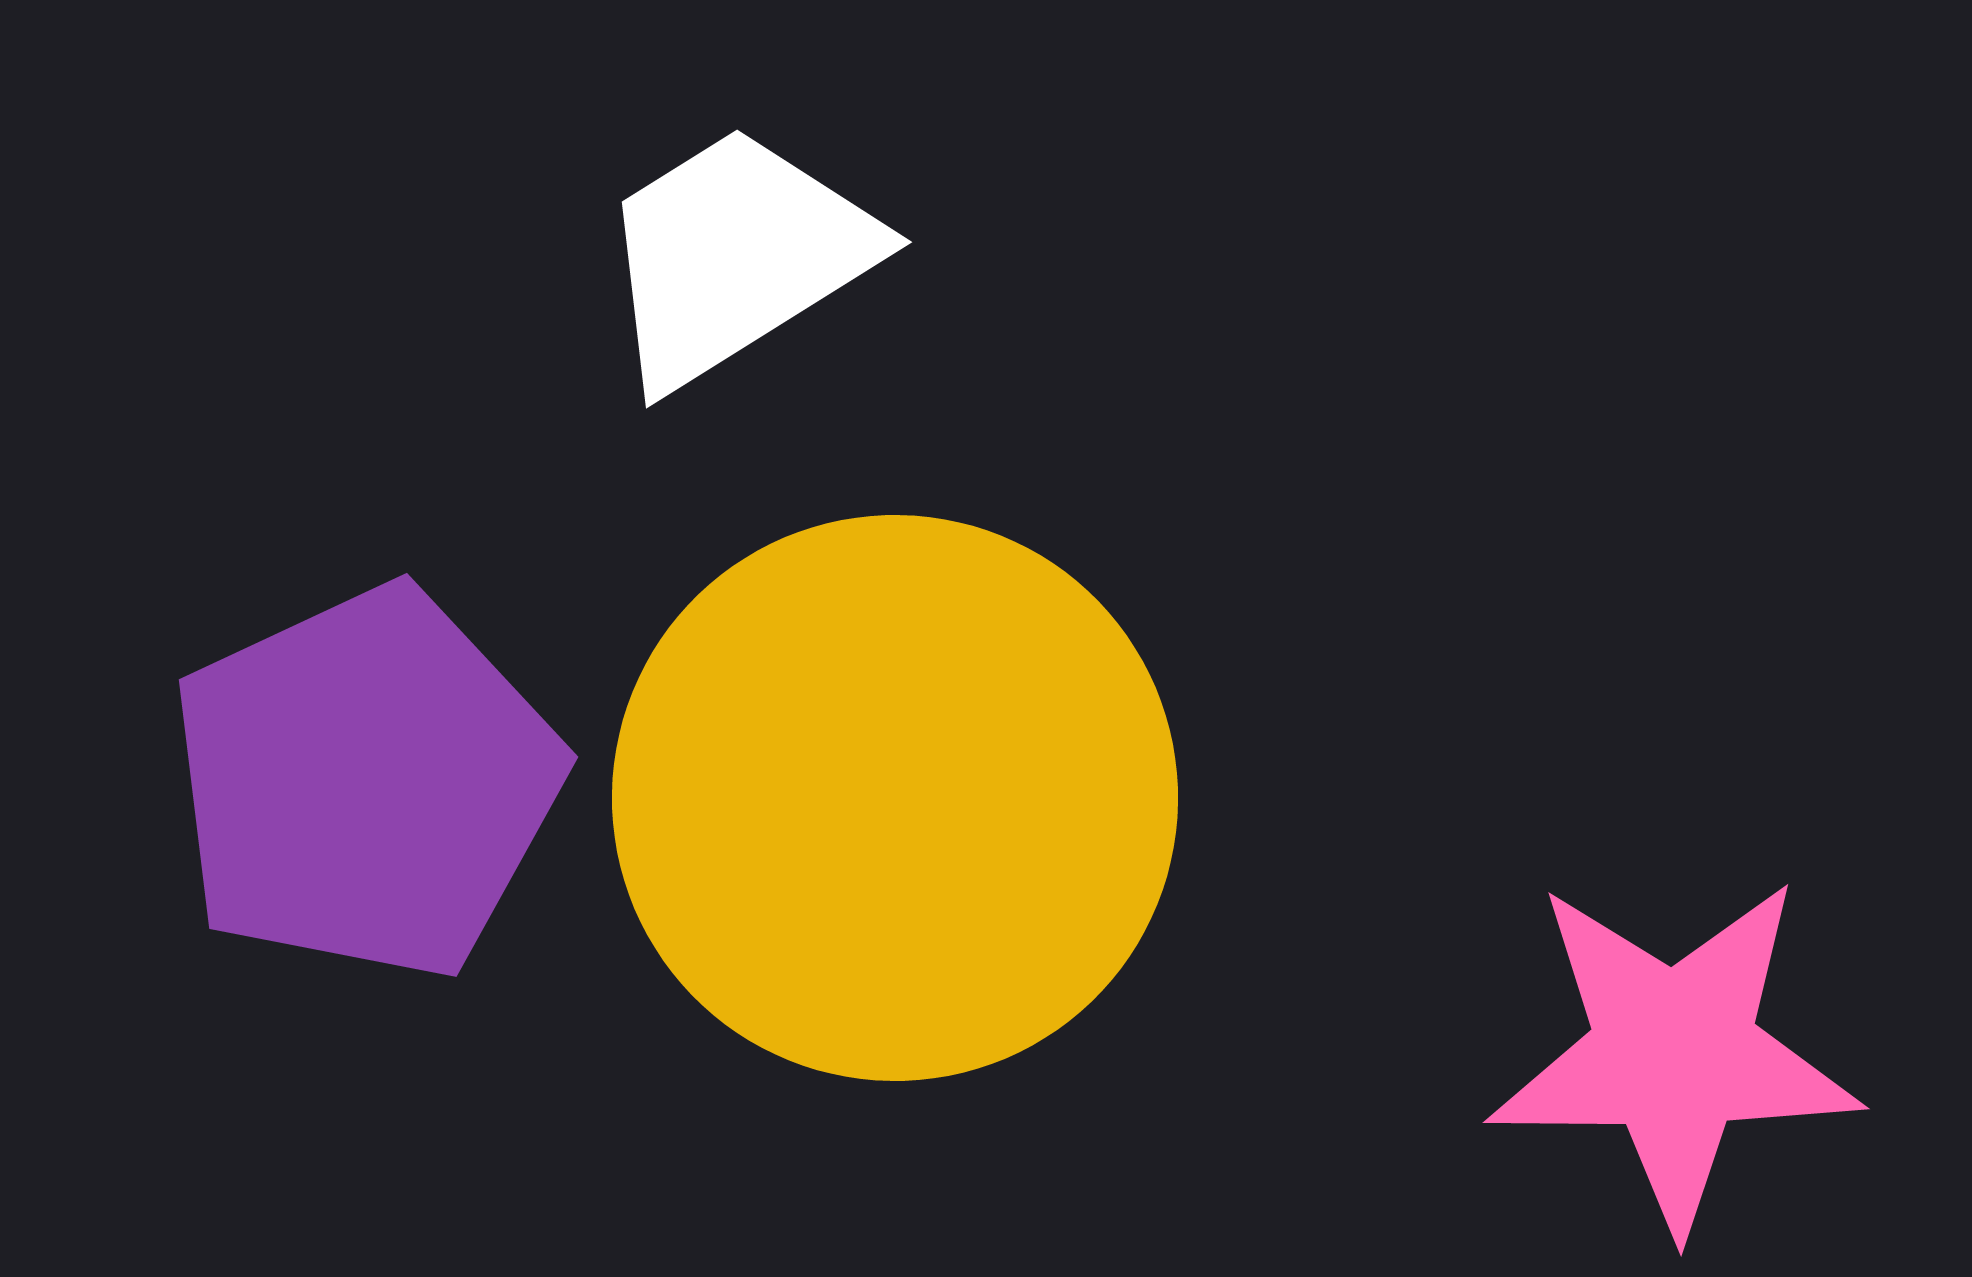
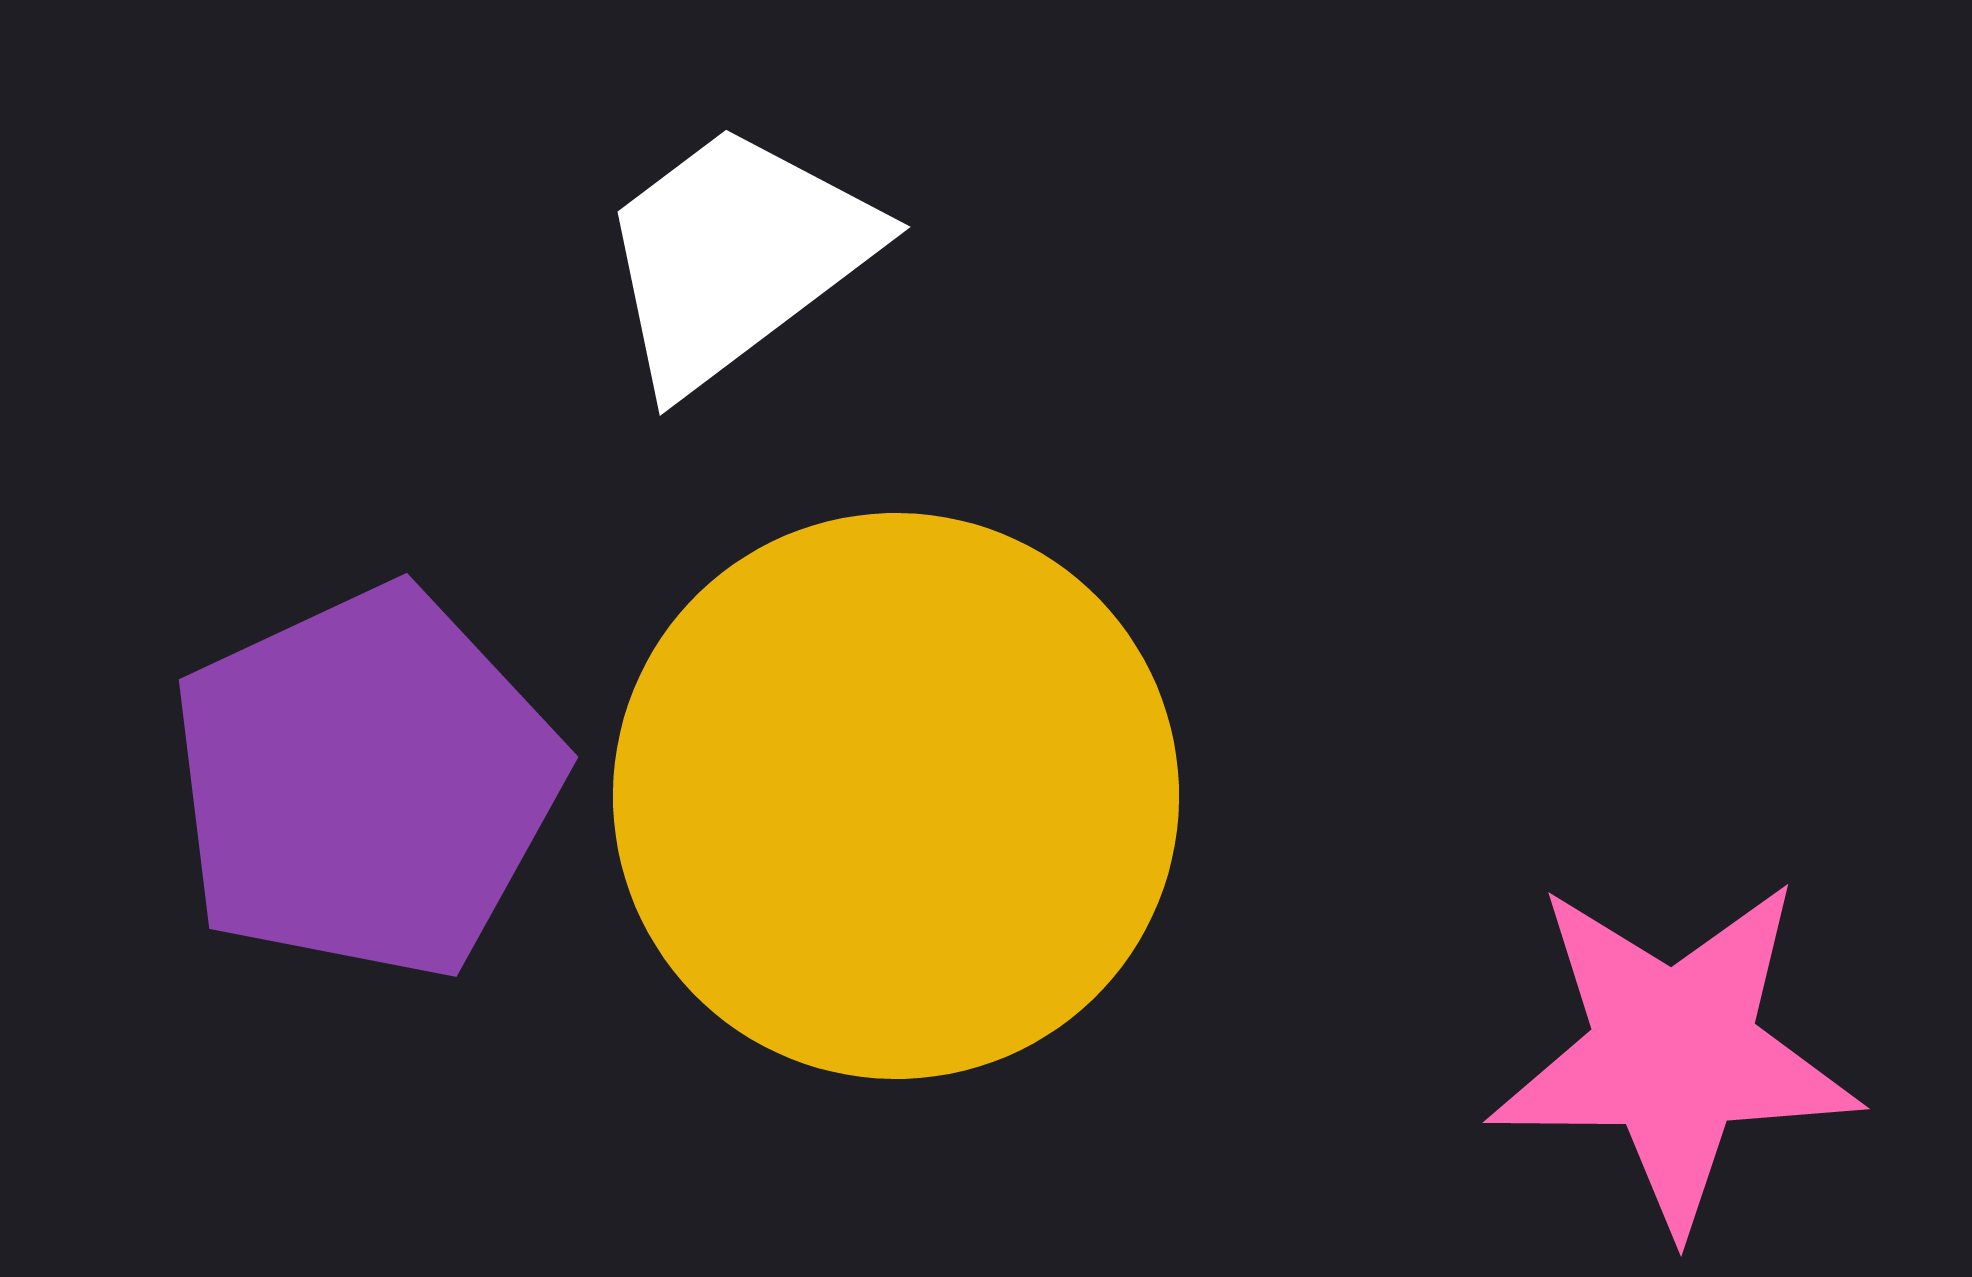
white trapezoid: rotated 5 degrees counterclockwise
yellow circle: moved 1 px right, 2 px up
